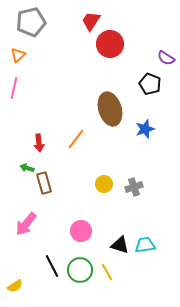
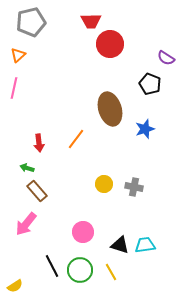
red trapezoid: rotated 125 degrees counterclockwise
brown rectangle: moved 7 px left, 8 px down; rotated 25 degrees counterclockwise
gray cross: rotated 30 degrees clockwise
pink circle: moved 2 px right, 1 px down
yellow line: moved 4 px right
